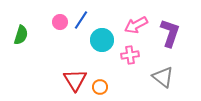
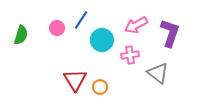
pink circle: moved 3 px left, 6 px down
gray triangle: moved 5 px left, 4 px up
